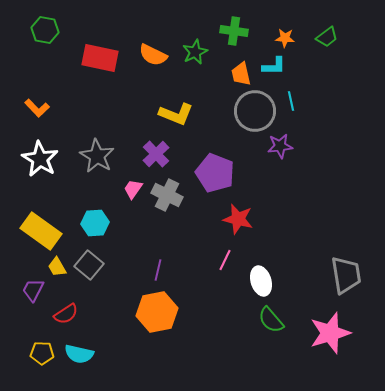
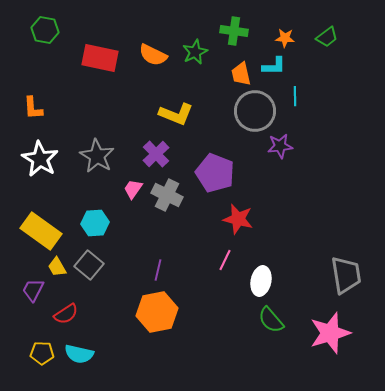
cyan line: moved 4 px right, 5 px up; rotated 12 degrees clockwise
orange L-shape: moved 4 px left; rotated 40 degrees clockwise
white ellipse: rotated 28 degrees clockwise
